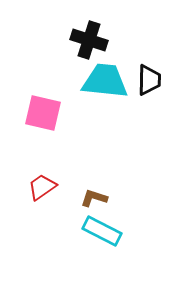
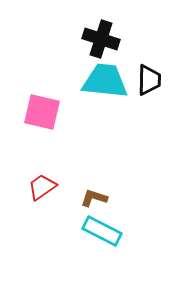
black cross: moved 12 px right, 1 px up
pink square: moved 1 px left, 1 px up
